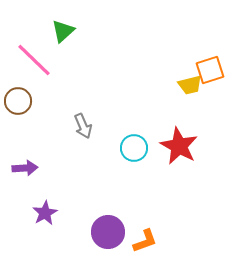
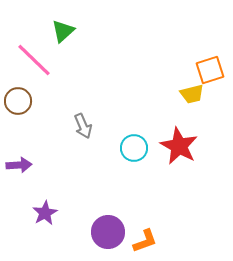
yellow trapezoid: moved 2 px right, 9 px down
purple arrow: moved 6 px left, 3 px up
